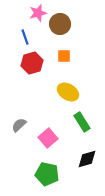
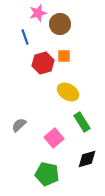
red hexagon: moved 11 px right
pink square: moved 6 px right
